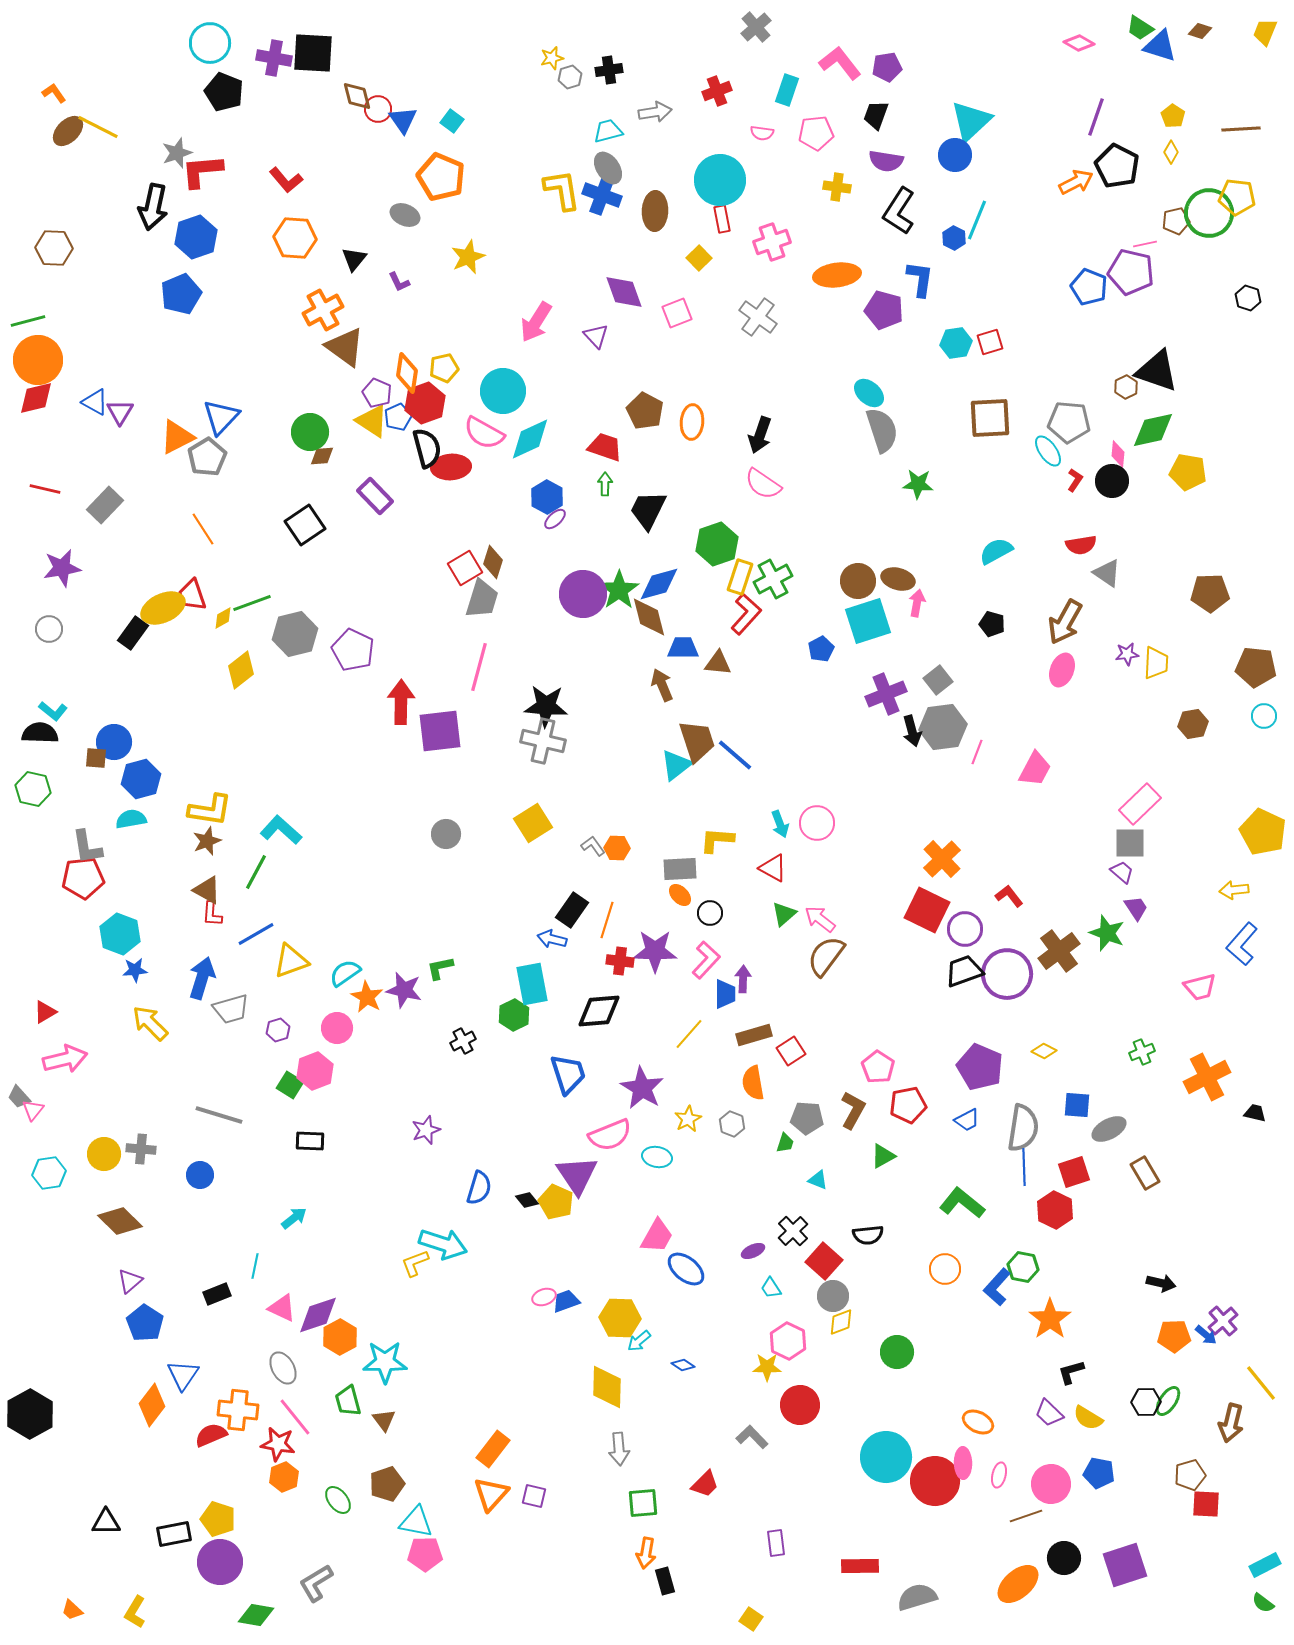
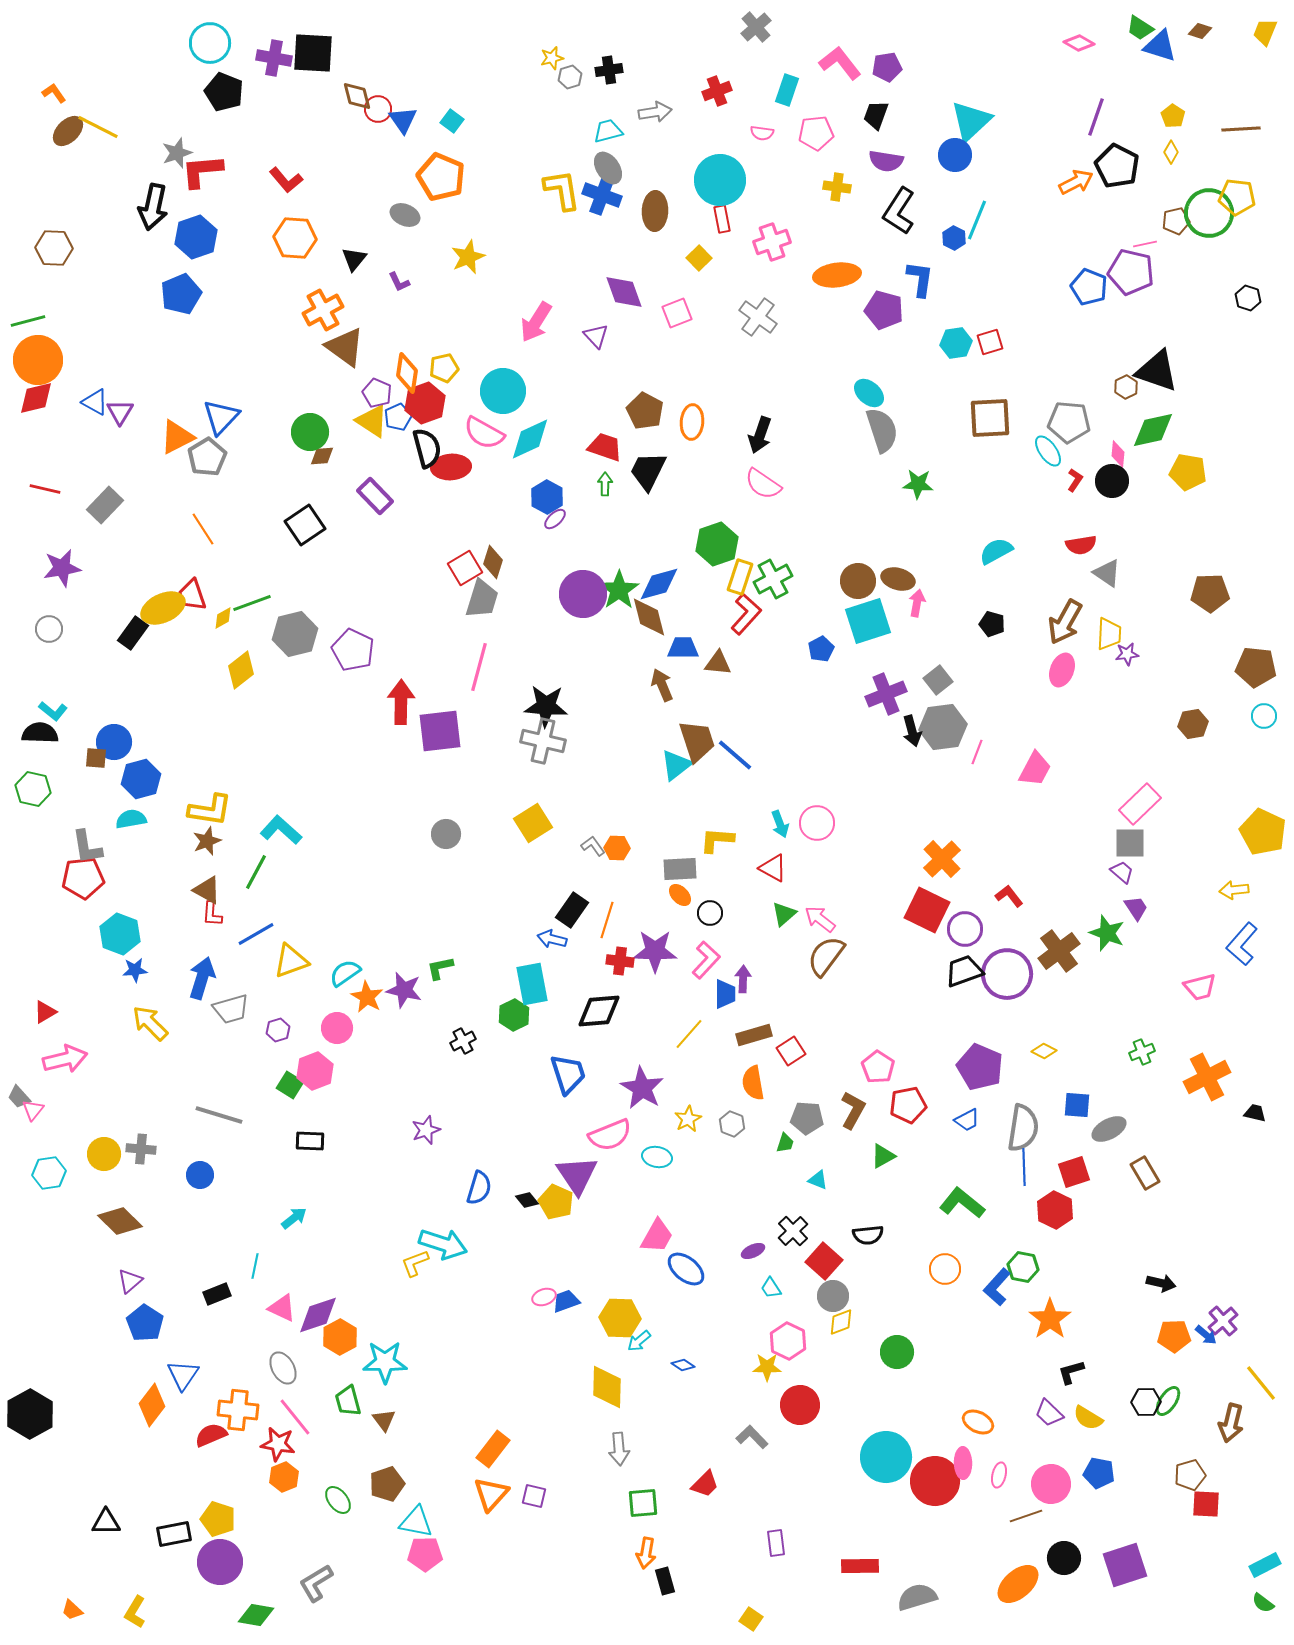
black trapezoid at (648, 510): moved 39 px up
yellow trapezoid at (1156, 663): moved 47 px left, 29 px up
